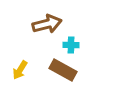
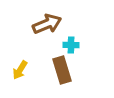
brown arrow: rotated 8 degrees counterclockwise
brown rectangle: moved 1 px left; rotated 44 degrees clockwise
